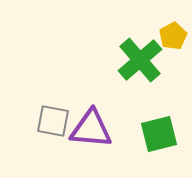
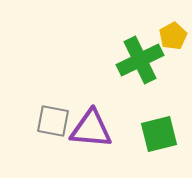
green cross: rotated 15 degrees clockwise
